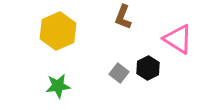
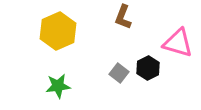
pink triangle: moved 4 px down; rotated 16 degrees counterclockwise
